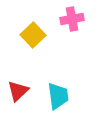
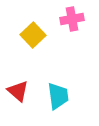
red triangle: rotated 35 degrees counterclockwise
